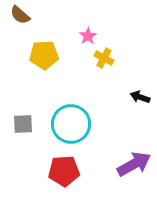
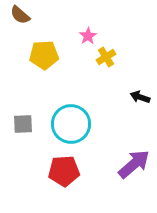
yellow cross: moved 2 px right, 1 px up; rotated 30 degrees clockwise
purple arrow: rotated 12 degrees counterclockwise
